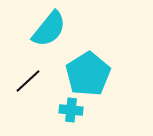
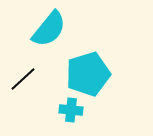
cyan pentagon: rotated 15 degrees clockwise
black line: moved 5 px left, 2 px up
